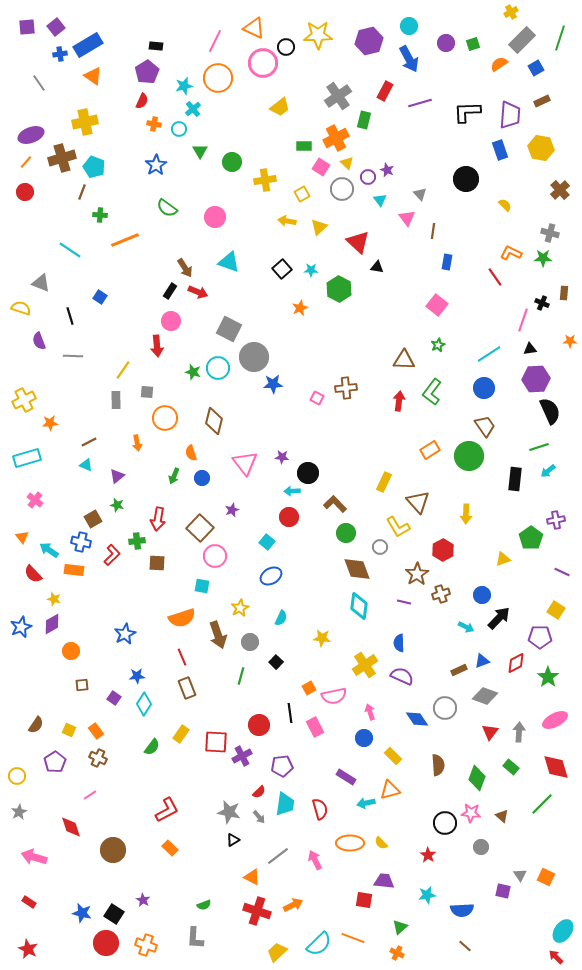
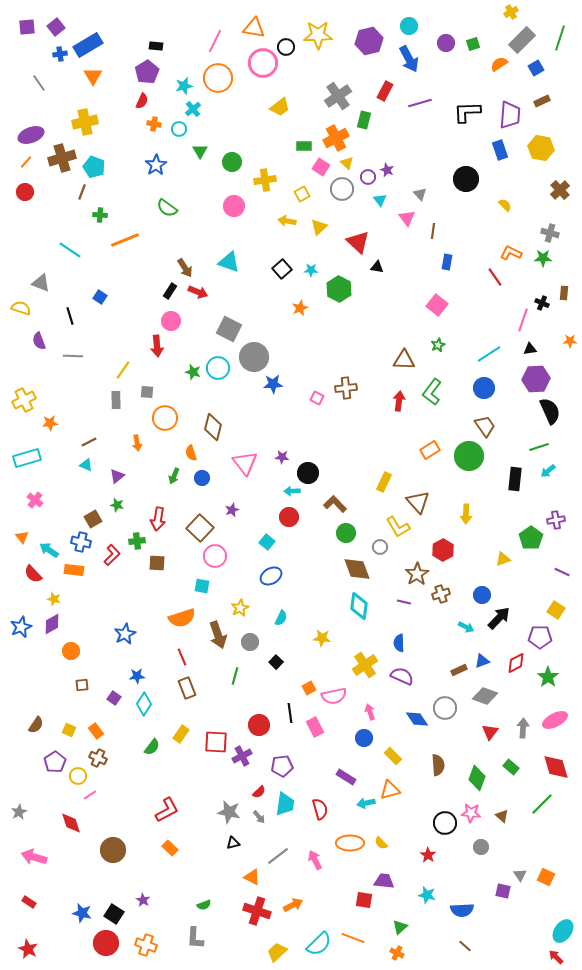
orange triangle at (254, 28): rotated 15 degrees counterclockwise
orange triangle at (93, 76): rotated 24 degrees clockwise
pink circle at (215, 217): moved 19 px right, 11 px up
brown diamond at (214, 421): moved 1 px left, 6 px down
green line at (241, 676): moved 6 px left
gray arrow at (519, 732): moved 4 px right, 4 px up
yellow circle at (17, 776): moved 61 px right
red diamond at (71, 827): moved 4 px up
black triangle at (233, 840): moved 3 px down; rotated 16 degrees clockwise
cyan star at (427, 895): rotated 24 degrees clockwise
